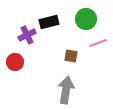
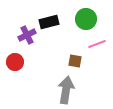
pink line: moved 1 px left, 1 px down
brown square: moved 4 px right, 5 px down
